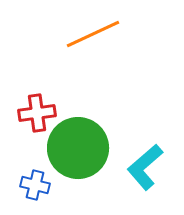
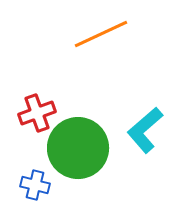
orange line: moved 8 px right
red cross: rotated 12 degrees counterclockwise
cyan L-shape: moved 37 px up
